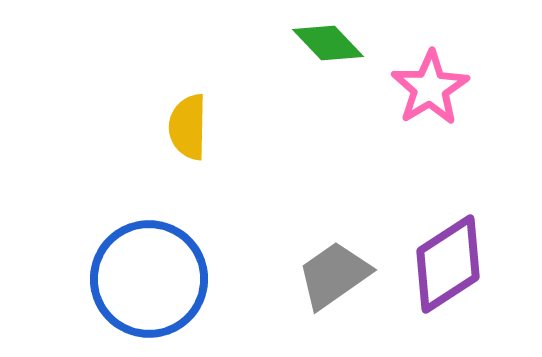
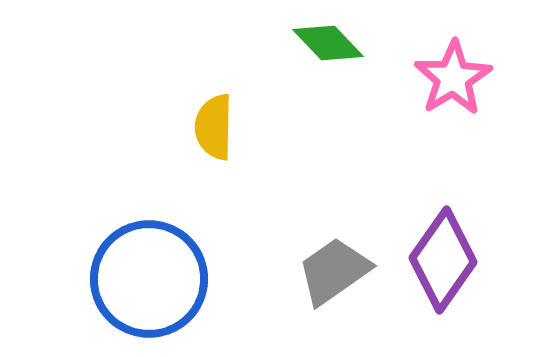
pink star: moved 23 px right, 10 px up
yellow semicircle: moved 26 px right
purple diamond: moved 5 px left, 4 px up; rotated 22 degrees counterclockwise
gray trapezoid: moved 4 px up
